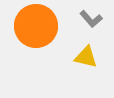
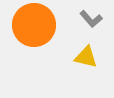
orange circle: moved 2 px left, 1 px up
